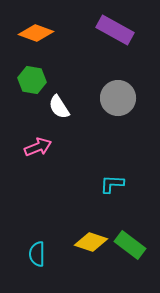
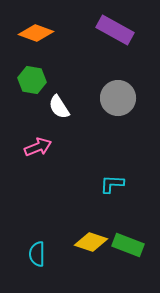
green rectangle: moved 2 px left; rotated 16 degrees counterclockwise
